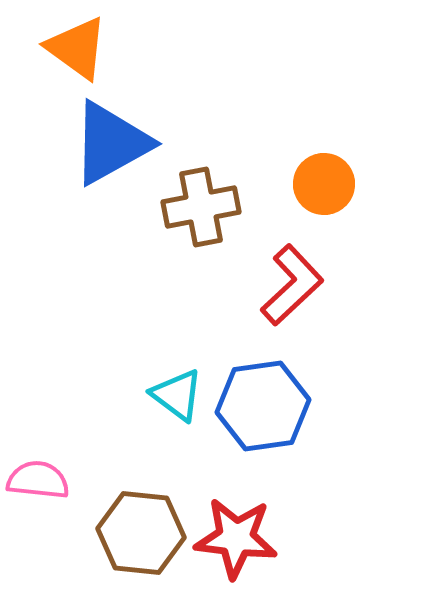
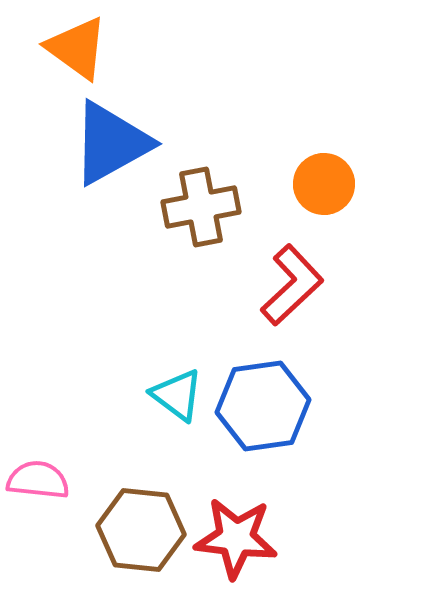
brown hexagon: moved 3 px up
